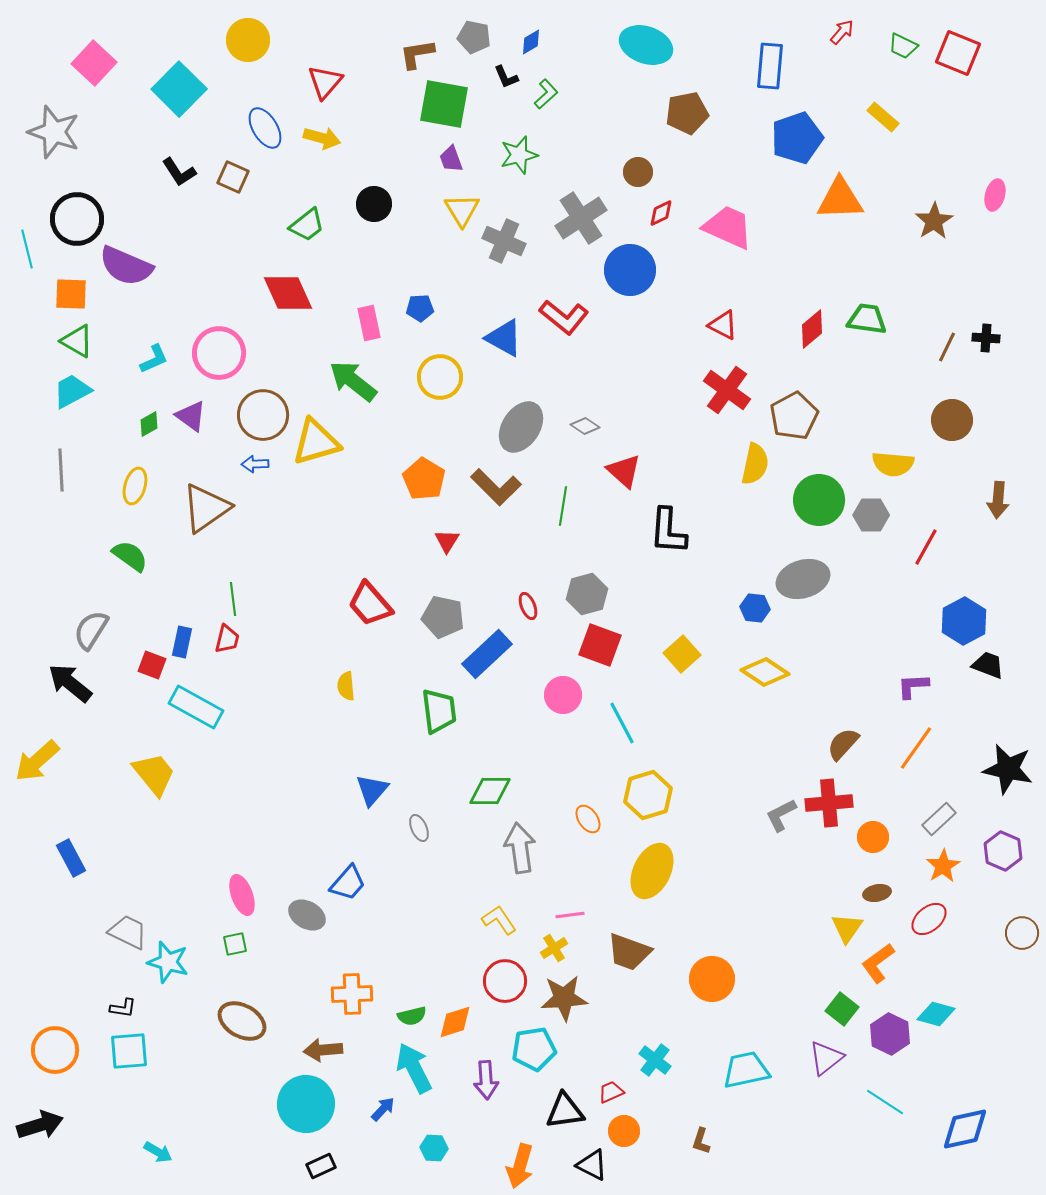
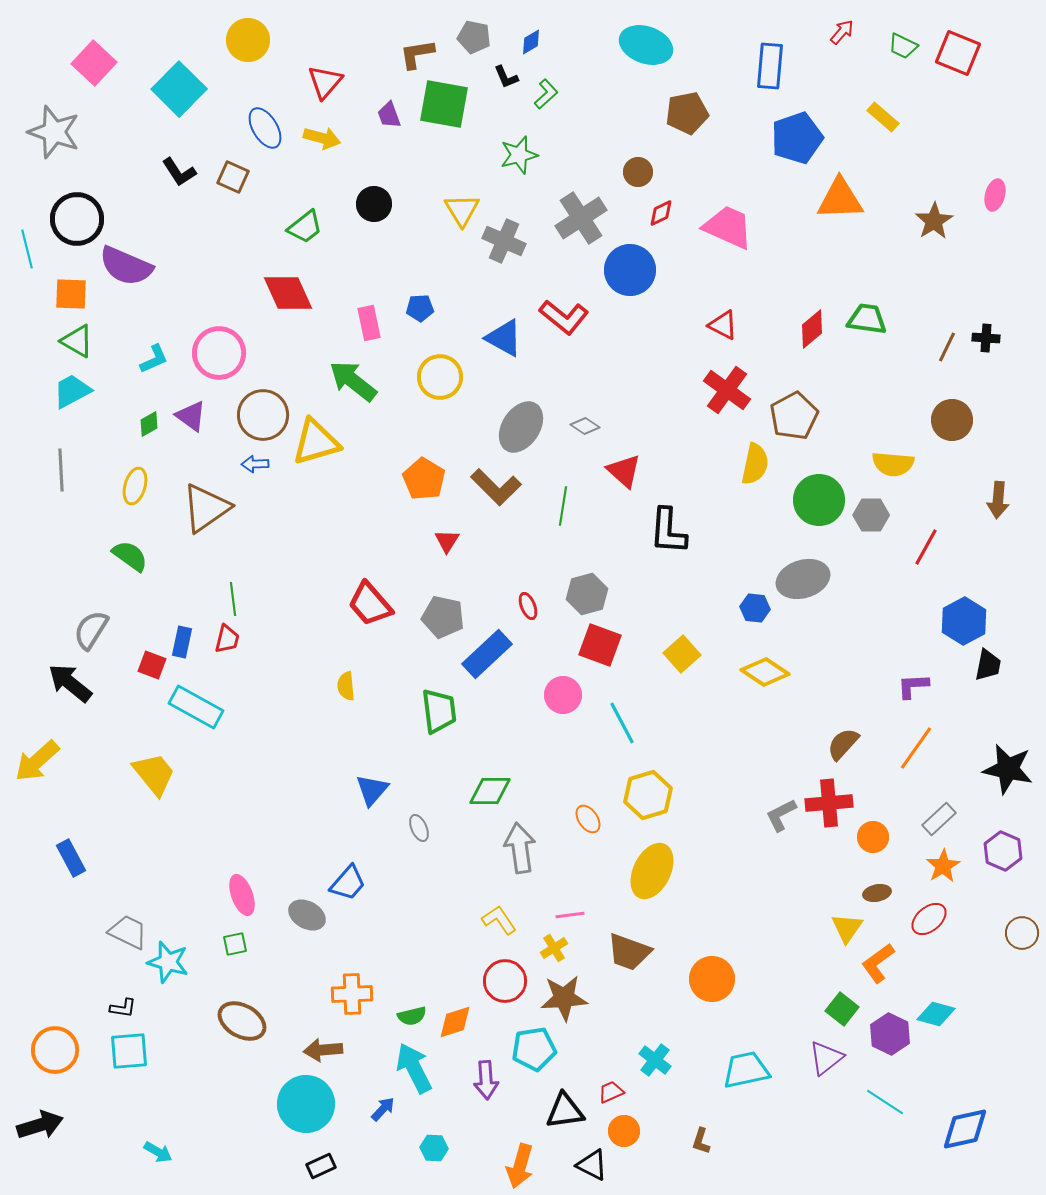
purple trapezoid at (451, 159): moved 62 px left, 44 px up
green trapezoid at (307, 225): moved 2 px left, 2 px down
black trapezoid at (988, 665): rotated 80 degrees clockwise
